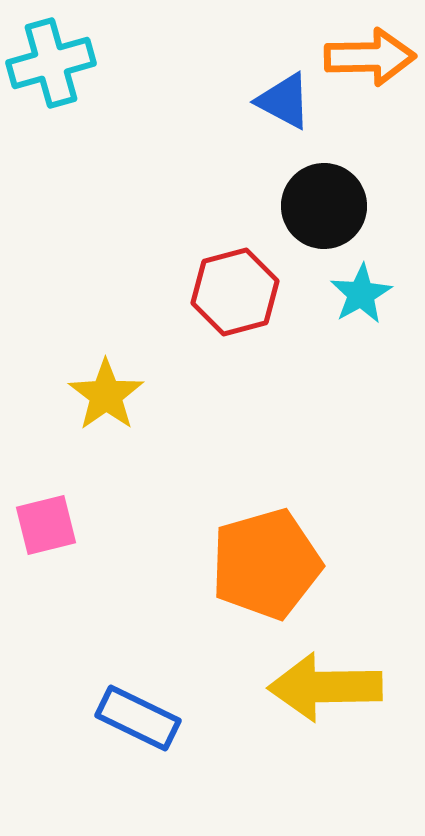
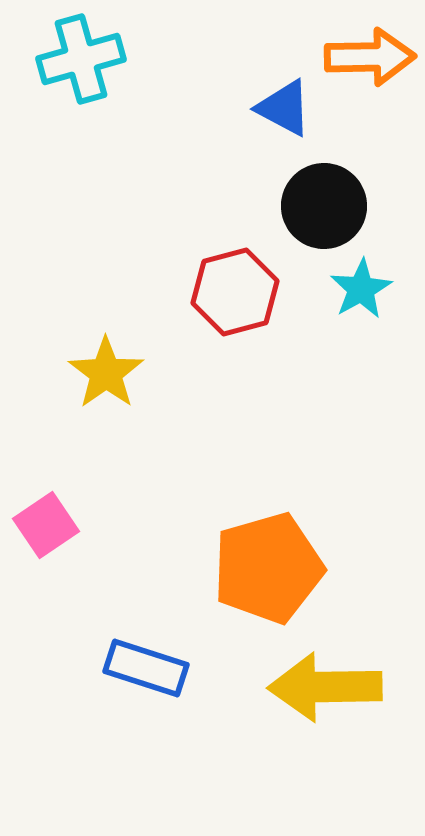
cyan cross: moved 30 px right, 4 px up
blue triangle: moved 7 px down
cyan star: moved 5 px up
yellow star: moved 22 px up
pink square: rotated 20 degrees counterclockwise
orange pentagon: moved 2 px right, 4 px down
blue rectangle: moved 8 px right, 50 px up; rotated 8 degrees counterclockwise
